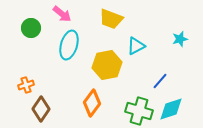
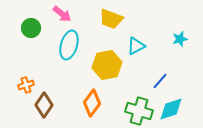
brown diamond: moved 3 px right, 4 px up
